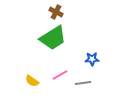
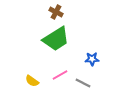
green trapezoid: moved 3 px right, 1 px down
gray line: rotated 35 degrees clockwise
